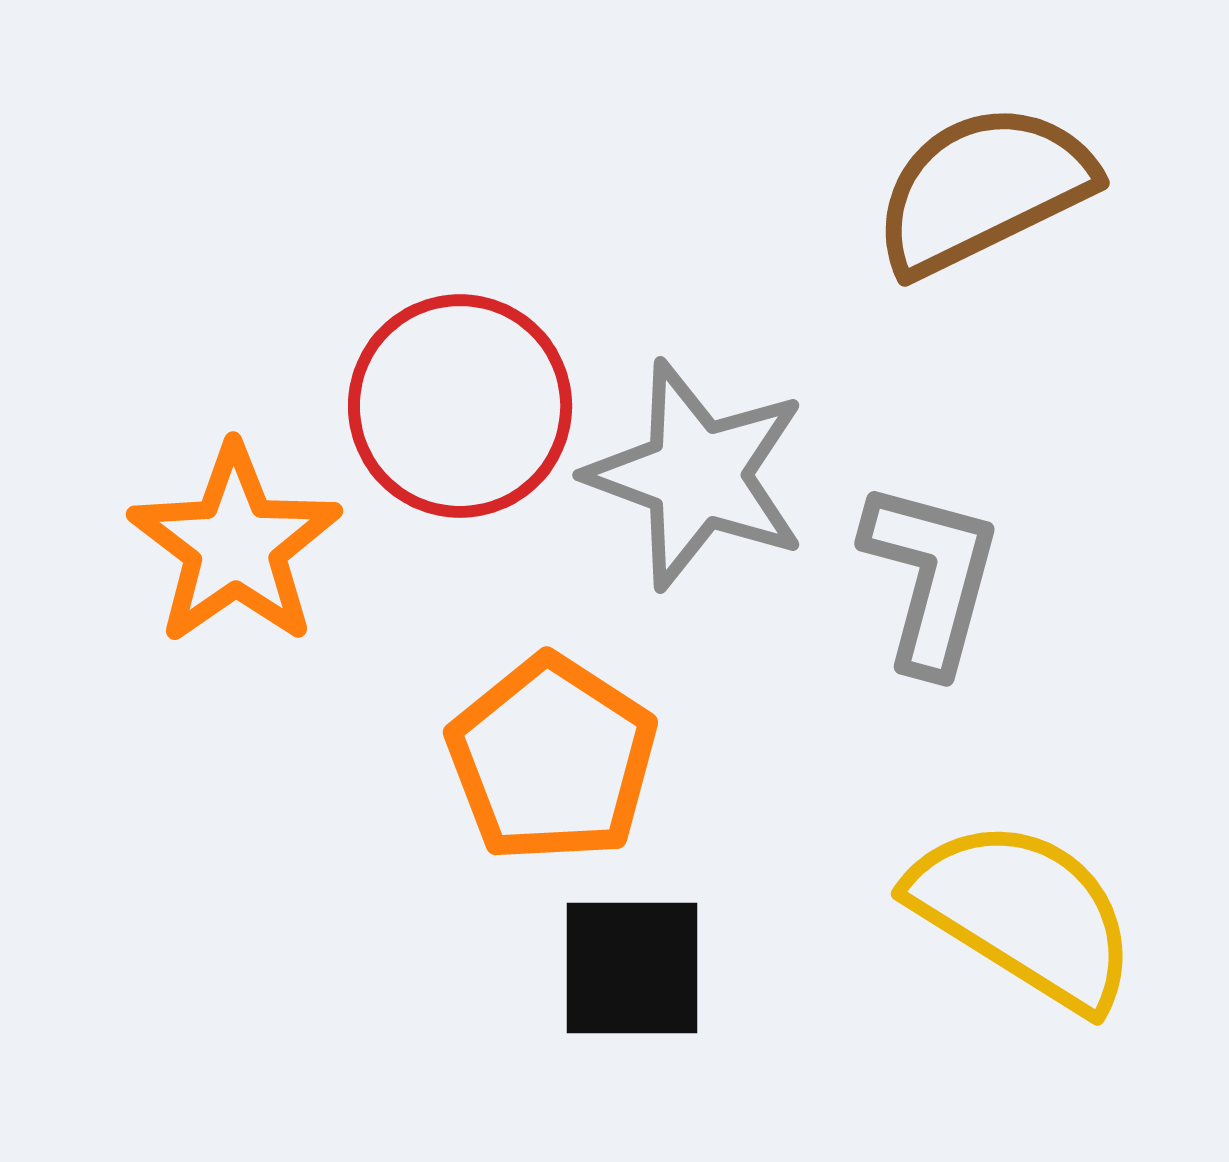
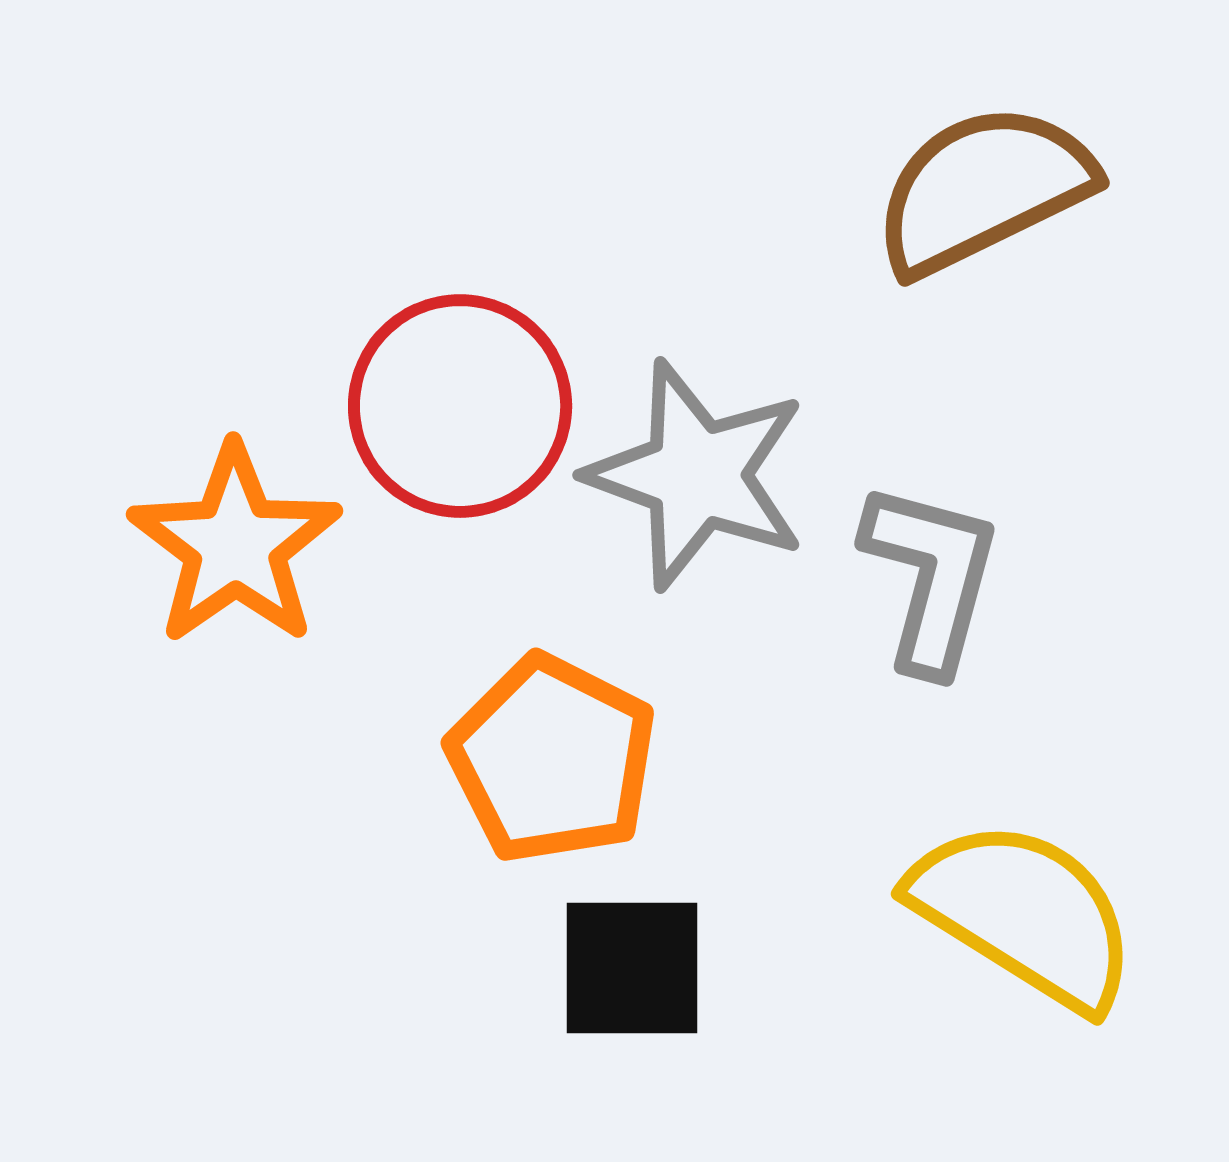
orange pentagon: rotated 6 degrees counterclockwise
